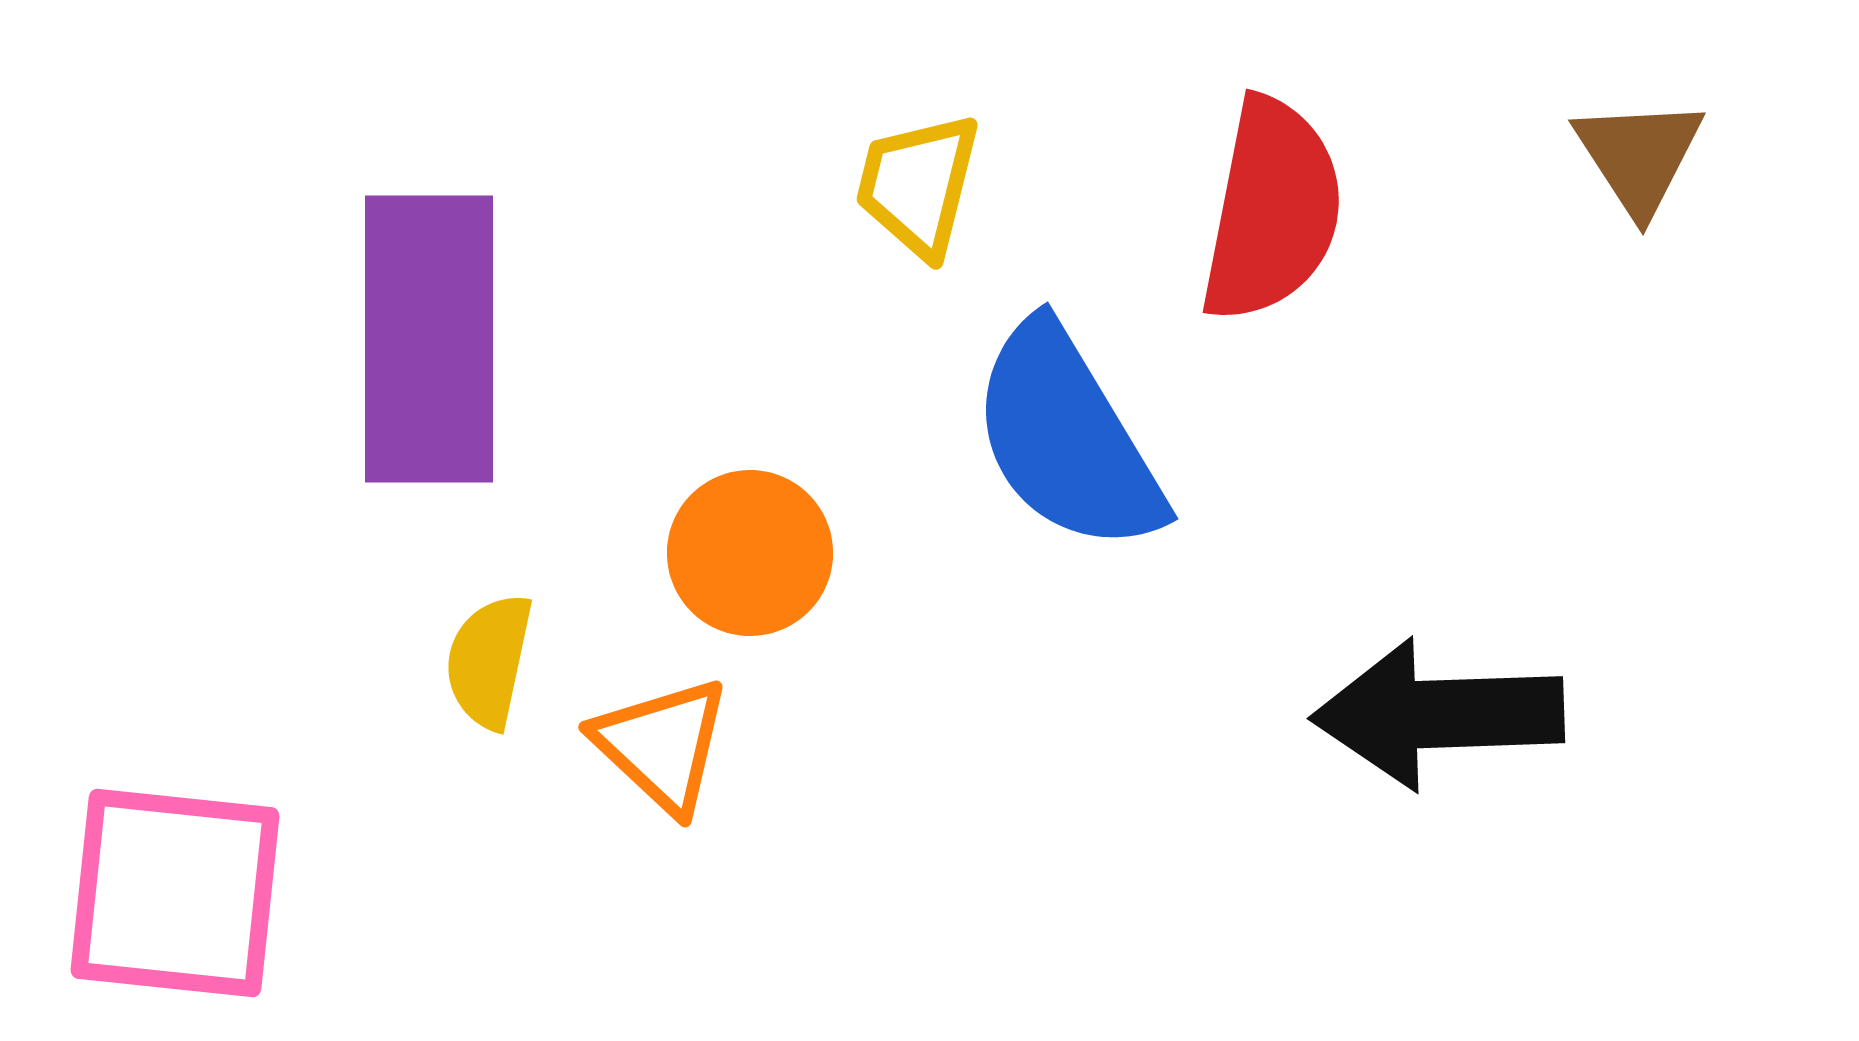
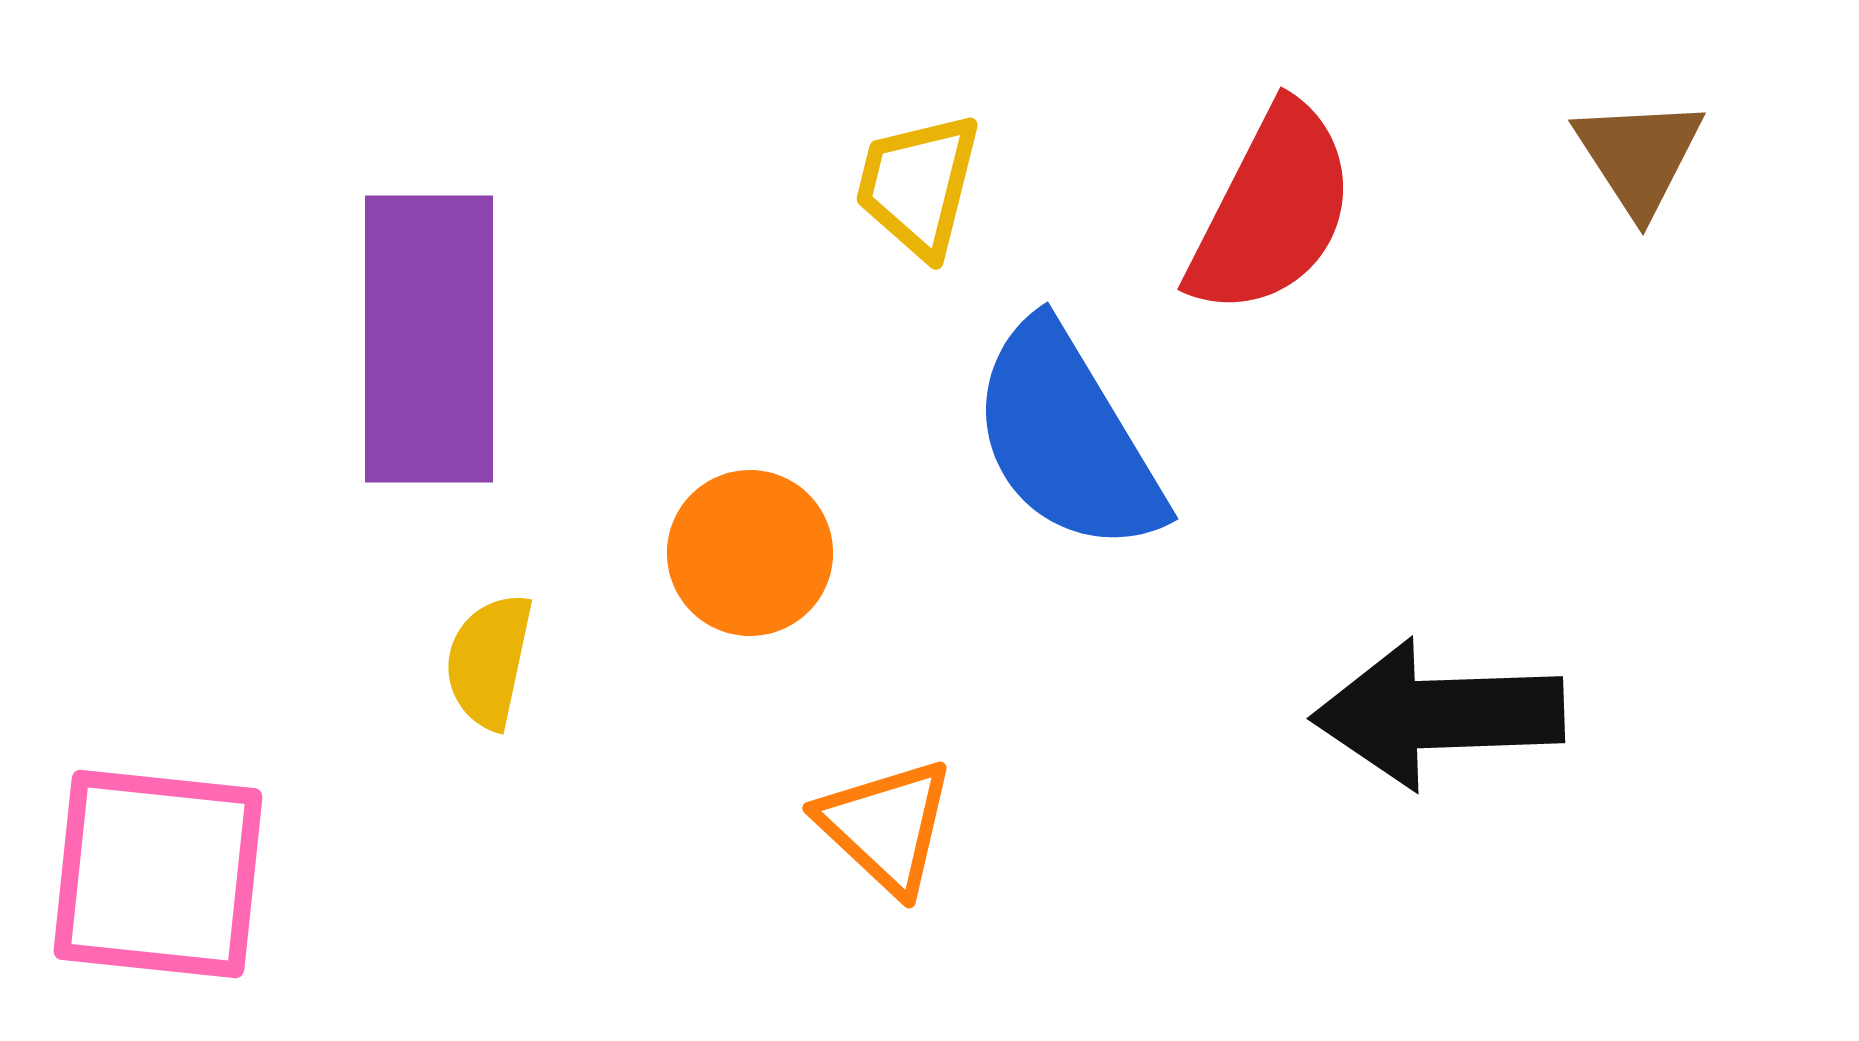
red semicircle: rotated 16 degrees clockwise
orange triangle: moved 224 px right, 81 px down
pink square: moved 17 px left, 19 px up
